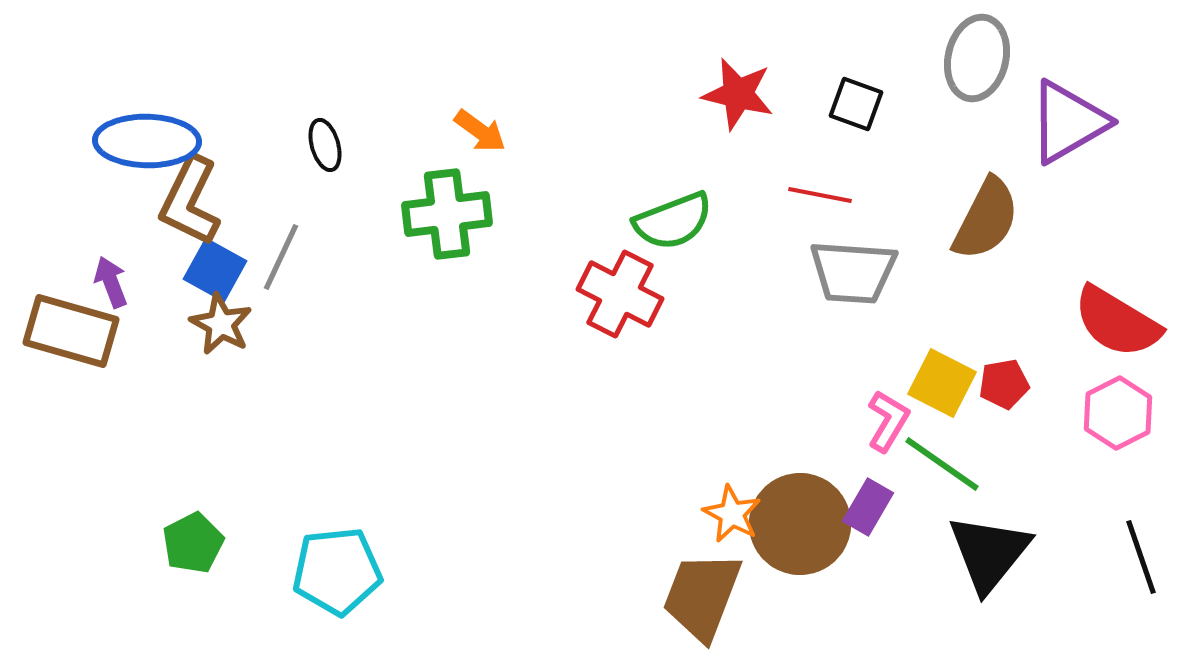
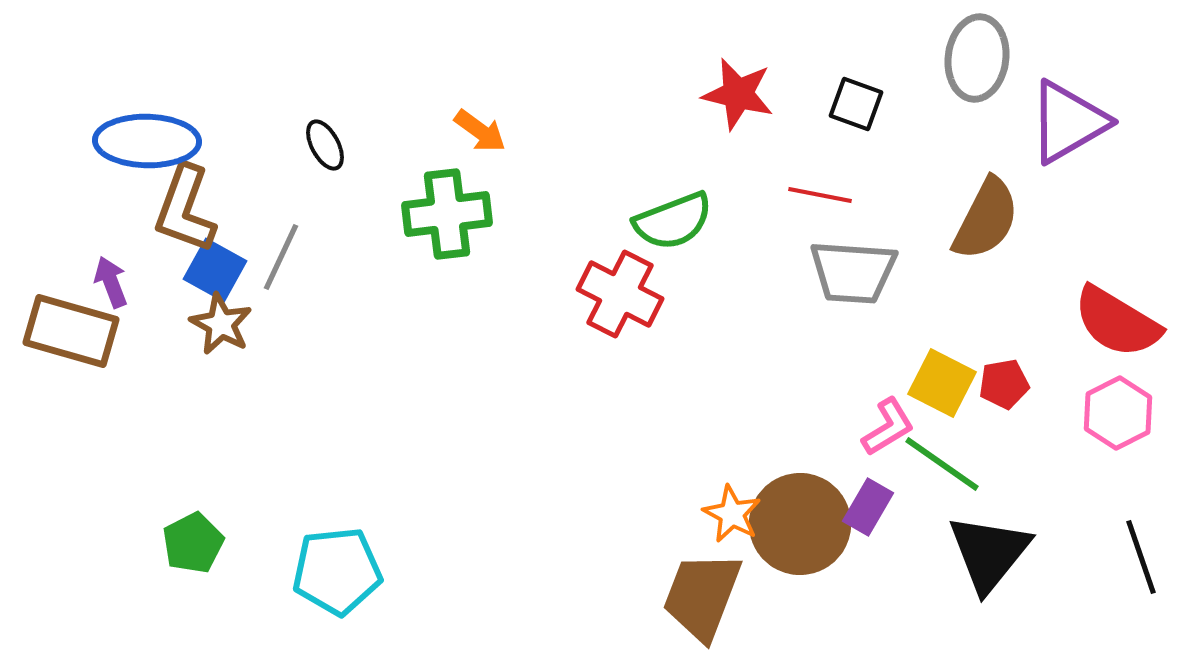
gray ellipse: rotated 6 degrees counterclockwise
black ellipse: rotated 12 degrees counterclockwise
brown L-shape: moved 5 px left, 8 px down; rotated 6 degrees counterclockwise
pink L-shape: moved 6 px down; rotated 28 degrees clockwise
